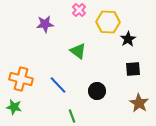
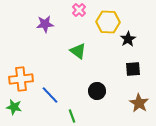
orange cross: rotated 20 degrees counterclockwise
blue line: moved 8 px left, 10 px down
